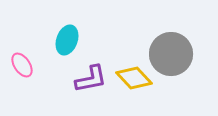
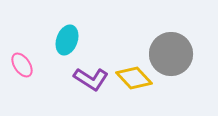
purple L-shape: rotated 44 degrees clockwise
